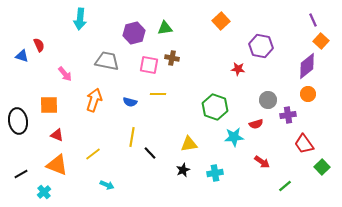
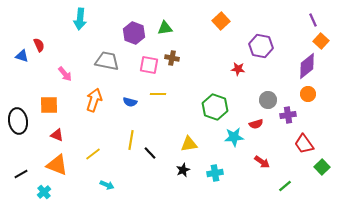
purple hexagon at (134, 33): rotated 25 degrees counterclockwise
yellow line at (132, 137): moved 1 px left, 3 px down
